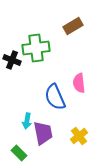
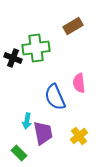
black cross: moved 1 px right, 2 px up
